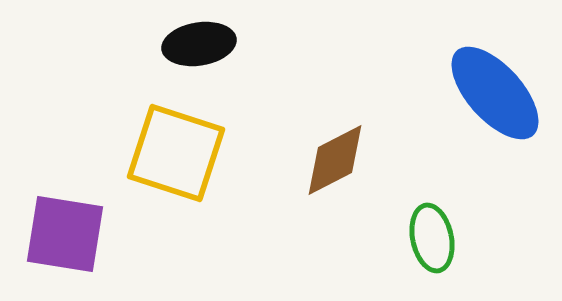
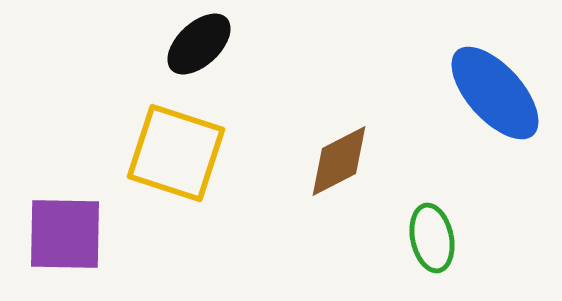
black ellipse: rotated 34 degrees counterclockwise
brown diamond: moved 4 px right, 1 px down
purple square: rotated 8 degrees counterclockwise
